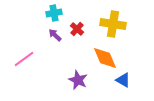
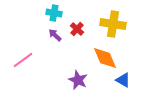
cyan cross: rotated 21 degrees clockwise
pink line: moved 1 px left, 1 px down
